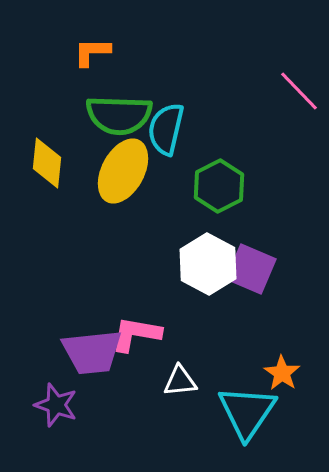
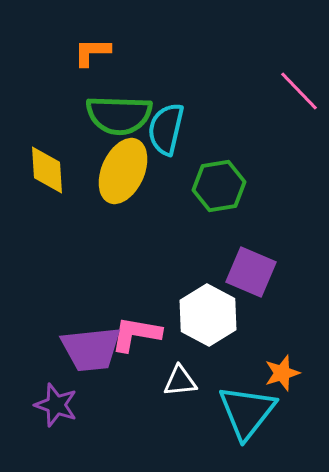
yellow diamond: moved 7 px down; rotated 9 degrees counterclockwise
yellow ellipse: rotated 4 degrees counterclockwise
green hexagon: rotated 18 degrees clockwise
white hexagon: moved 51 px down
purple square: moved 3 px down
purple trapezoid: moved 1 px left, 3 px up
orange star: rotated 21 degrees clockwise
cyan triangle: rotated 4 degrees clockwise
